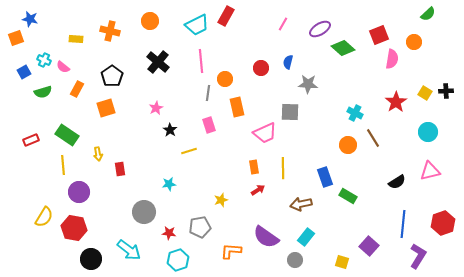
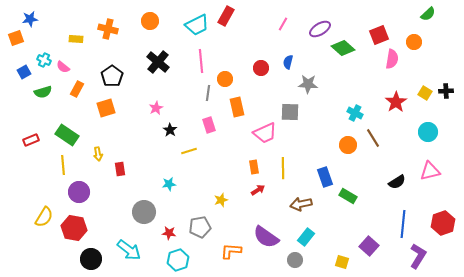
blue star at (30, 19): rotated 21 degrees counterclockwise
orange cross at (110, 31): moved 2 px left, 2 px up
